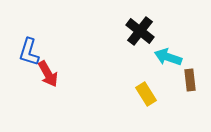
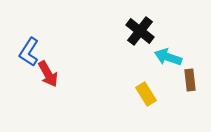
blue L-shape: rotated 16 degrees clockwise
